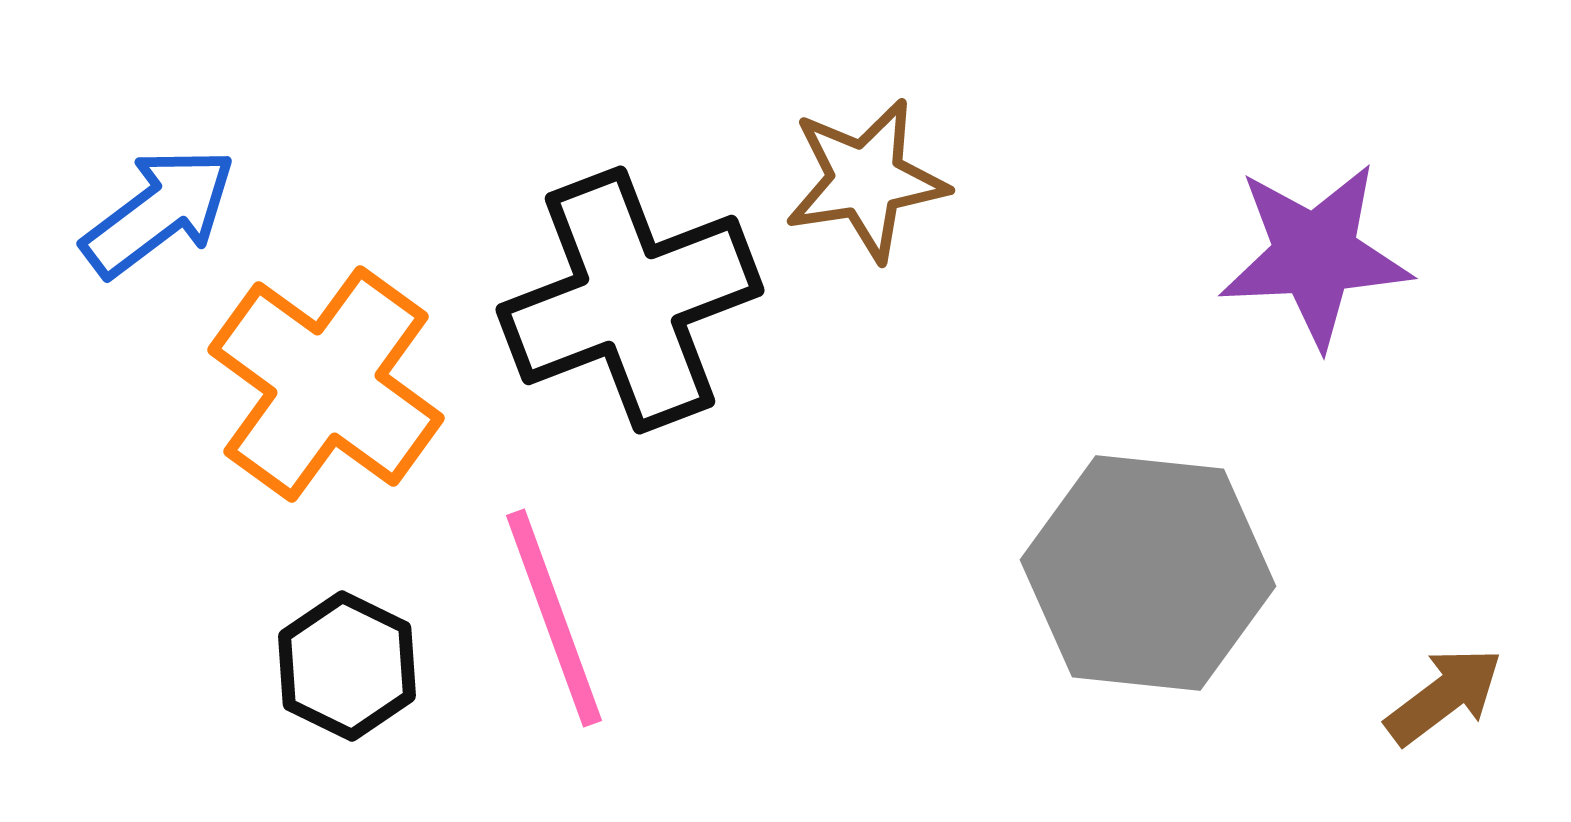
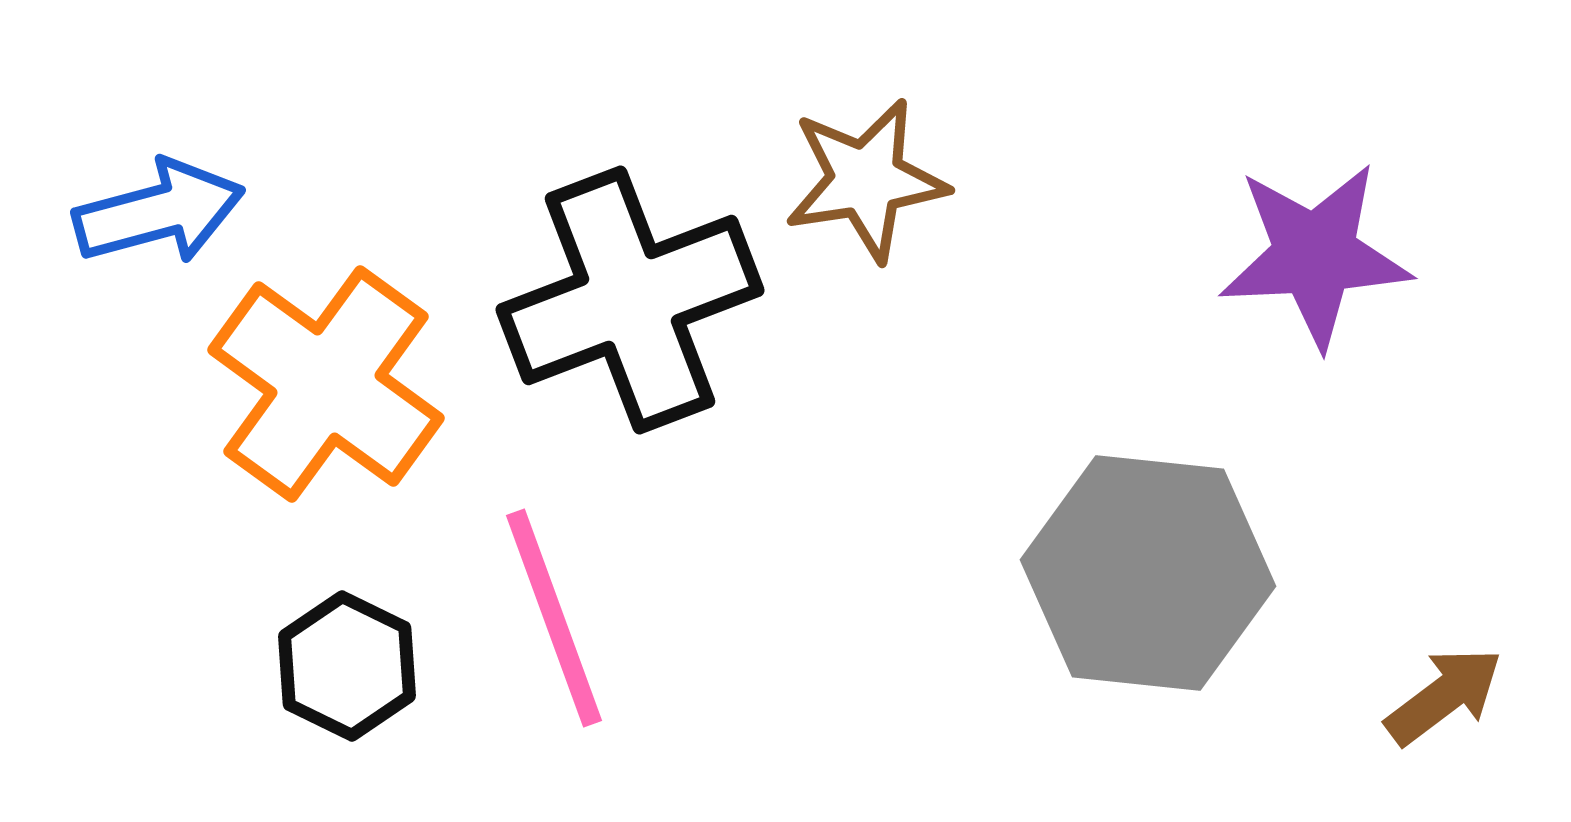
blue arrow: rotated 22 degrees clockwise
